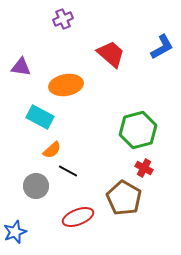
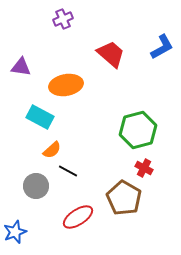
red ellipse: rotated 12 degrees counterclockwise
